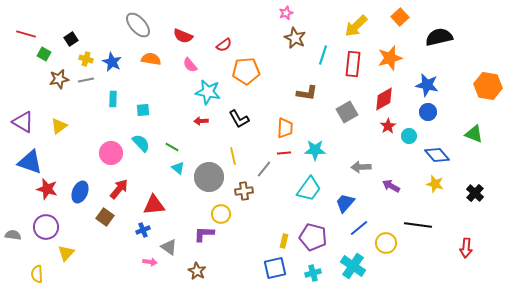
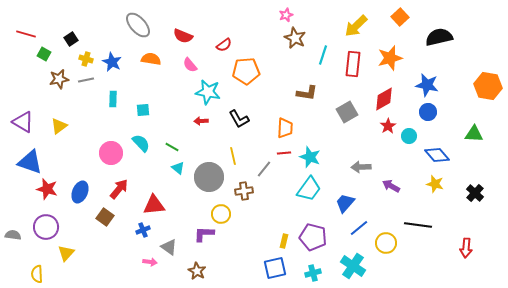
pink star at (286, 13): moved 2 px down
green triangle at (474, 134): rotated 18 degrees counterclockwise
cyan star at (315, 150): moved 5 px left, 7 px down; rotated 20 degrees clockwise
